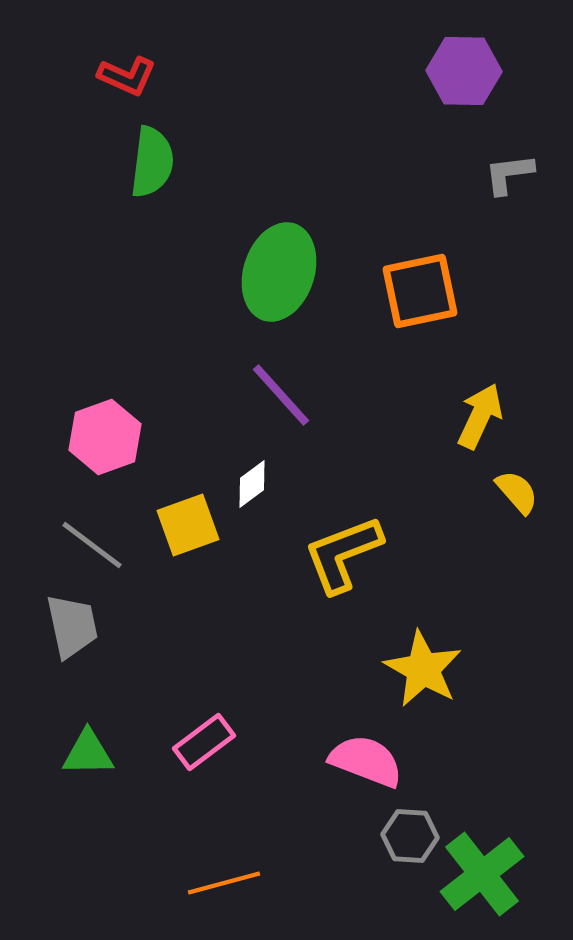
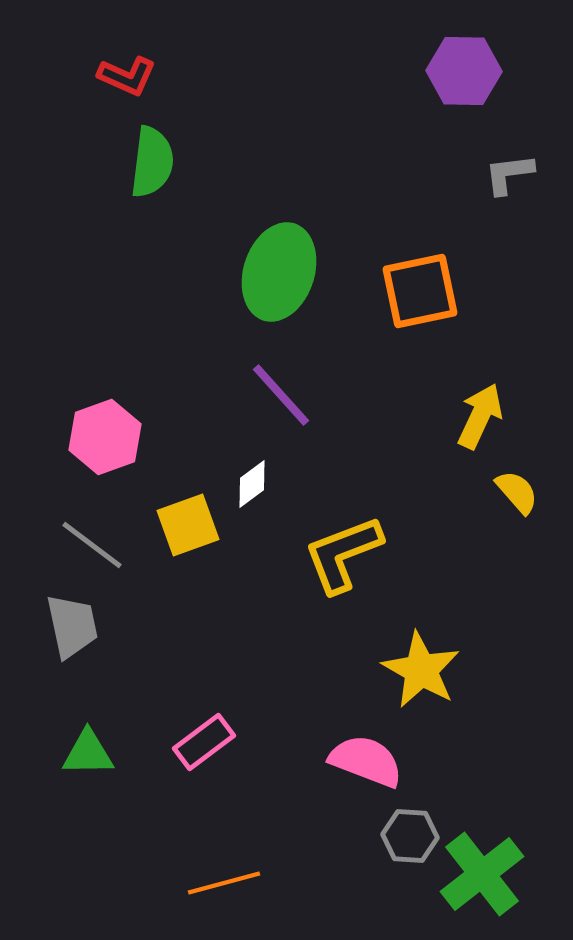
yellow star: moved 2 px left, 1 px down
